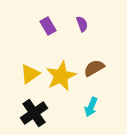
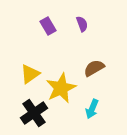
yellow star: moved 12 px down
cyan arrow: moved 1 px right, 2 px down
